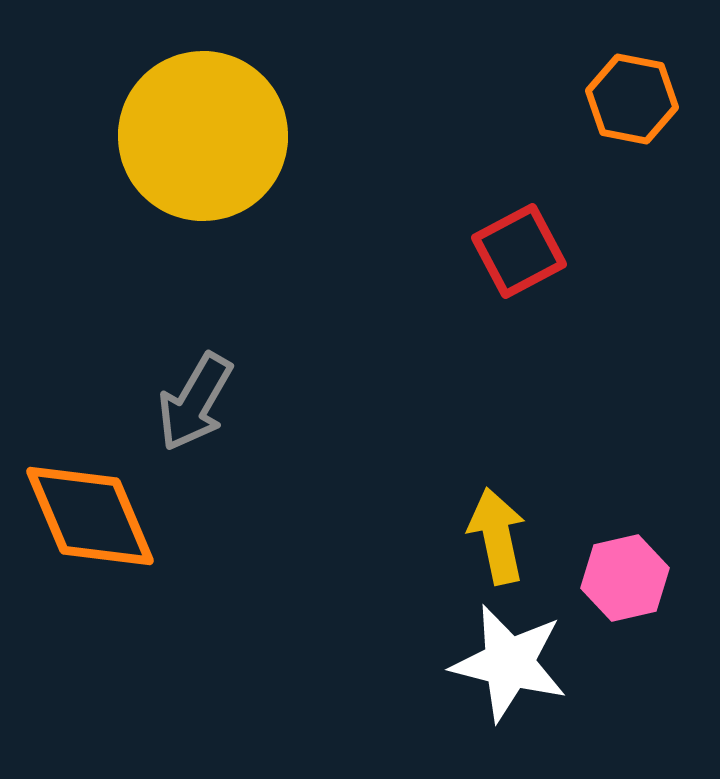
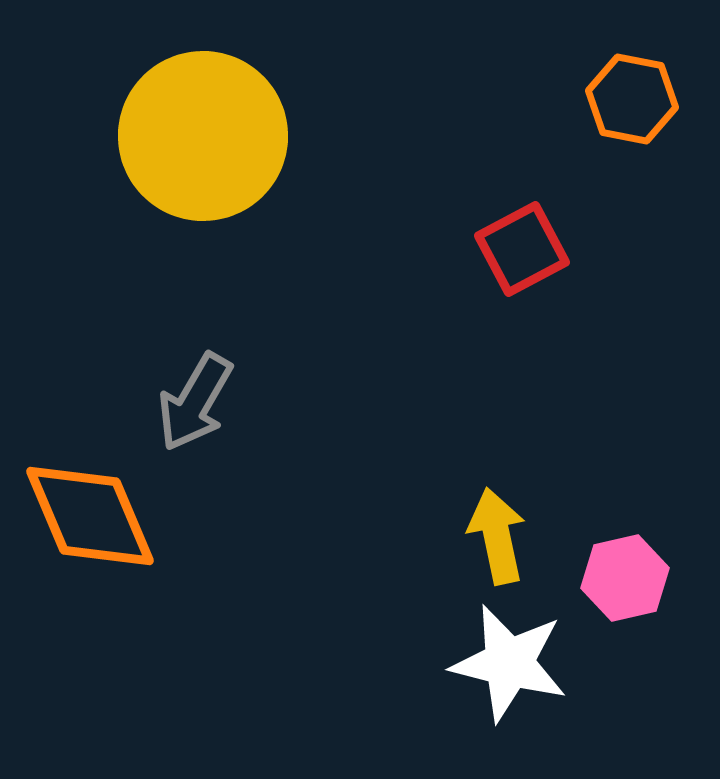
red square: moved 3 px right, 2 px up
